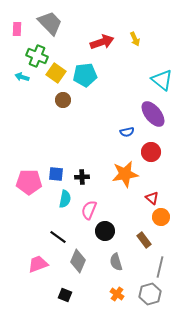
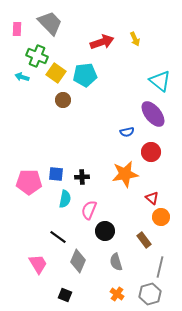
cyan triangle: moved 2 px left, 1 px down
pink trapezoid: rotated 80 degrees clockwise
